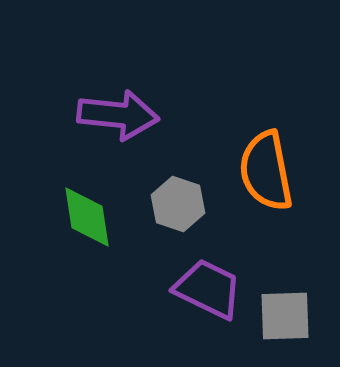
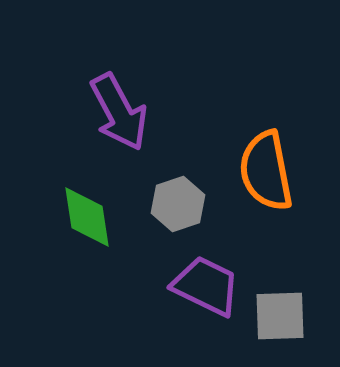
purple arrow: moved 1 px right, 3 px up; rotated 56 degrees clockwise
gray hexagon: rotated 22 degrees clockwise
purple trapezoid: moved 2 px left, 3 px up
gray square: moved 5 px left
